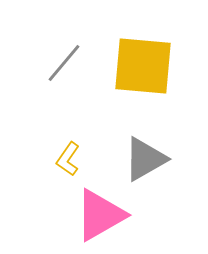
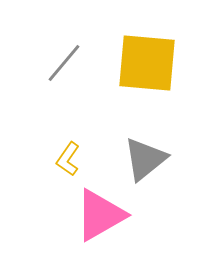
yellow square: moved 4 px right, 3 px up
gray triangle: rotated 9 degrees counterclockwise
